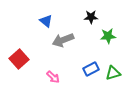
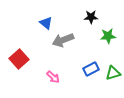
blue triangle: moved 2 px down
